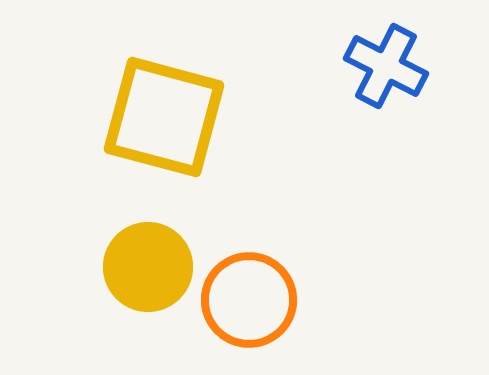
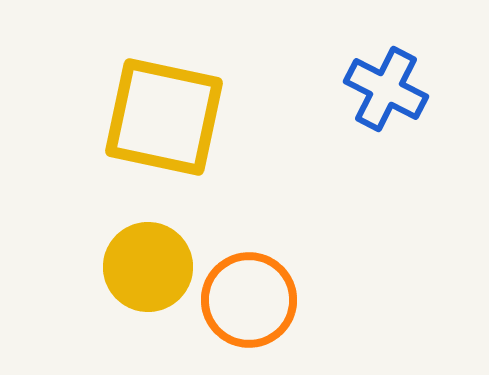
blue cross: moved 23 px down
yellow square: rotated 3 degrees counterclockwise
